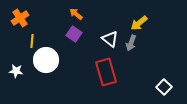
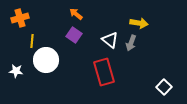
orange cross: rotated 18 degrees clockwise
yellow arrow: rotated 132 degrees counterclockwise
purple square: moved 1 px down
white triangle: moved 1 px down
red rectangle: moved 2 px left
